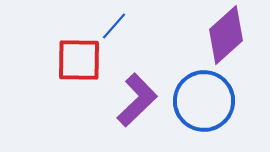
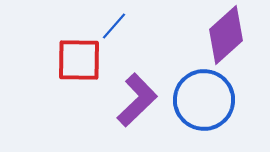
blue circle: moved 1 px up
